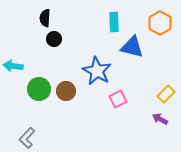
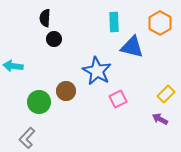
green circle: moved 13 px down
